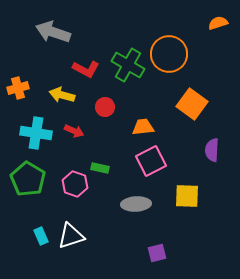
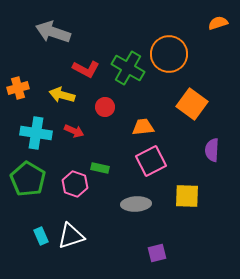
green cross: moved 3 px down
